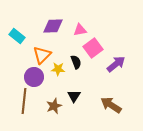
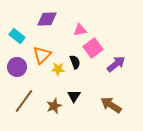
purple diamond: moved 6 px left, 7 px up
black semicircle: moved 1 px left
purple circle: moved 17 px left, 10 px up
brown line: rotated 30 degrees clockwise
